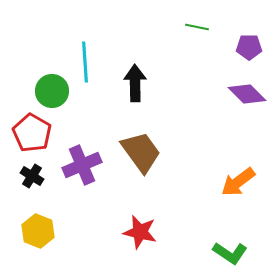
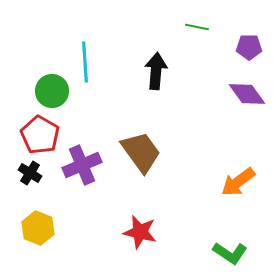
black arrow: moved 21 px right, 12 px up; rotated 6 degrees clockwise
purple diamond: rotated 9 degrees clockwise
red pentagon: moved 8 px right, 2 px down
black cross: moved 2 px left, 3 px up
yellow hexagon: moved 3 px up
